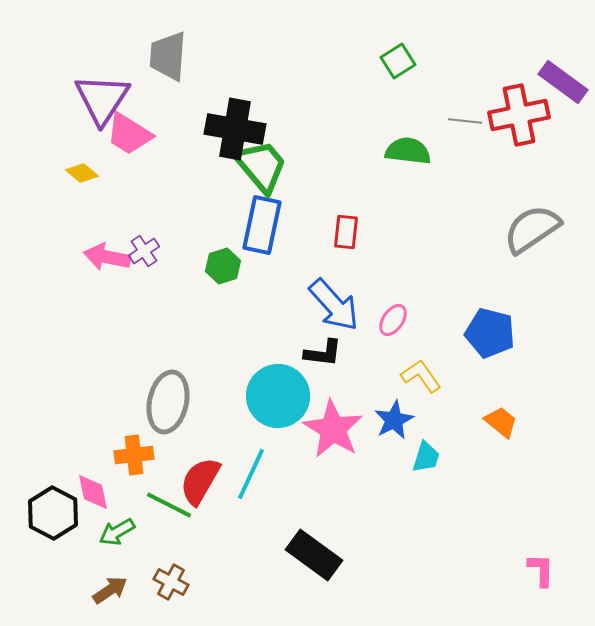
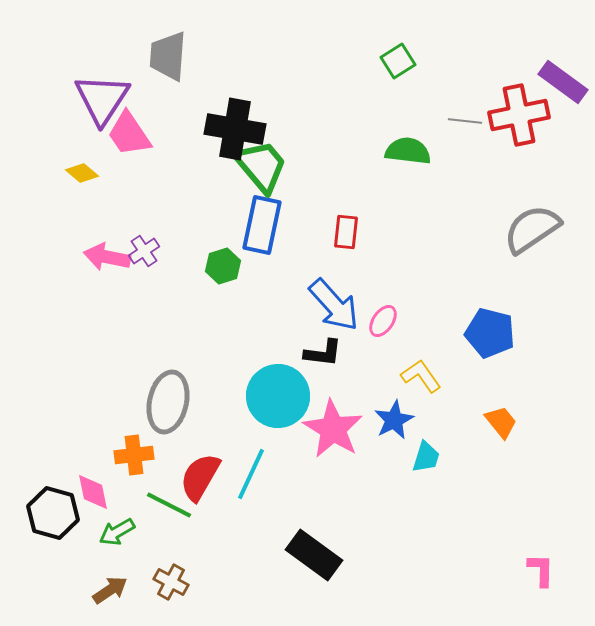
pink trapezoid: rotated 24 degrees clockwise
pink ellipse: moved 10 px left, 1 px down
orange trapezoid: rotated 12 degrees clockwise
red semicircle: moved 4 px up
black hexagon: rotated 12 degrees counterclockwise
